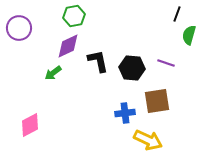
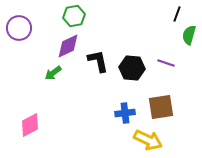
brown square: moved 4 px right, 6 px down
